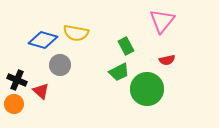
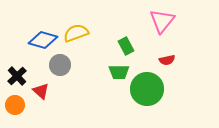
yellow semicircle: rotated 150 degrees clockwise
green trapezoid: rotated 25 degrees clockwise
black cross: moved 4 px up; rotated 24 degrees clockwise
orange circle: moved 1 px right, 1 px down
